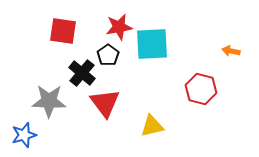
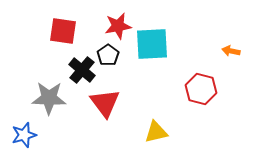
red star: moved 1 px left, 1 px up
black cross: moved 3 px up
gray star: moved 3 px up
yellow triangle: moved 4 px right, 6 px down
